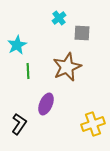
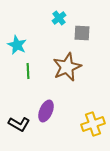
cyan star: rotated 18 degrees counterclockwise
purple ellipse: moved 7 px down
black L-shape: rotated 85 degrees clockwise
